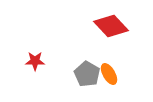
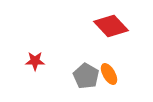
gray pentagon: moved 1 px left, 2 px down
